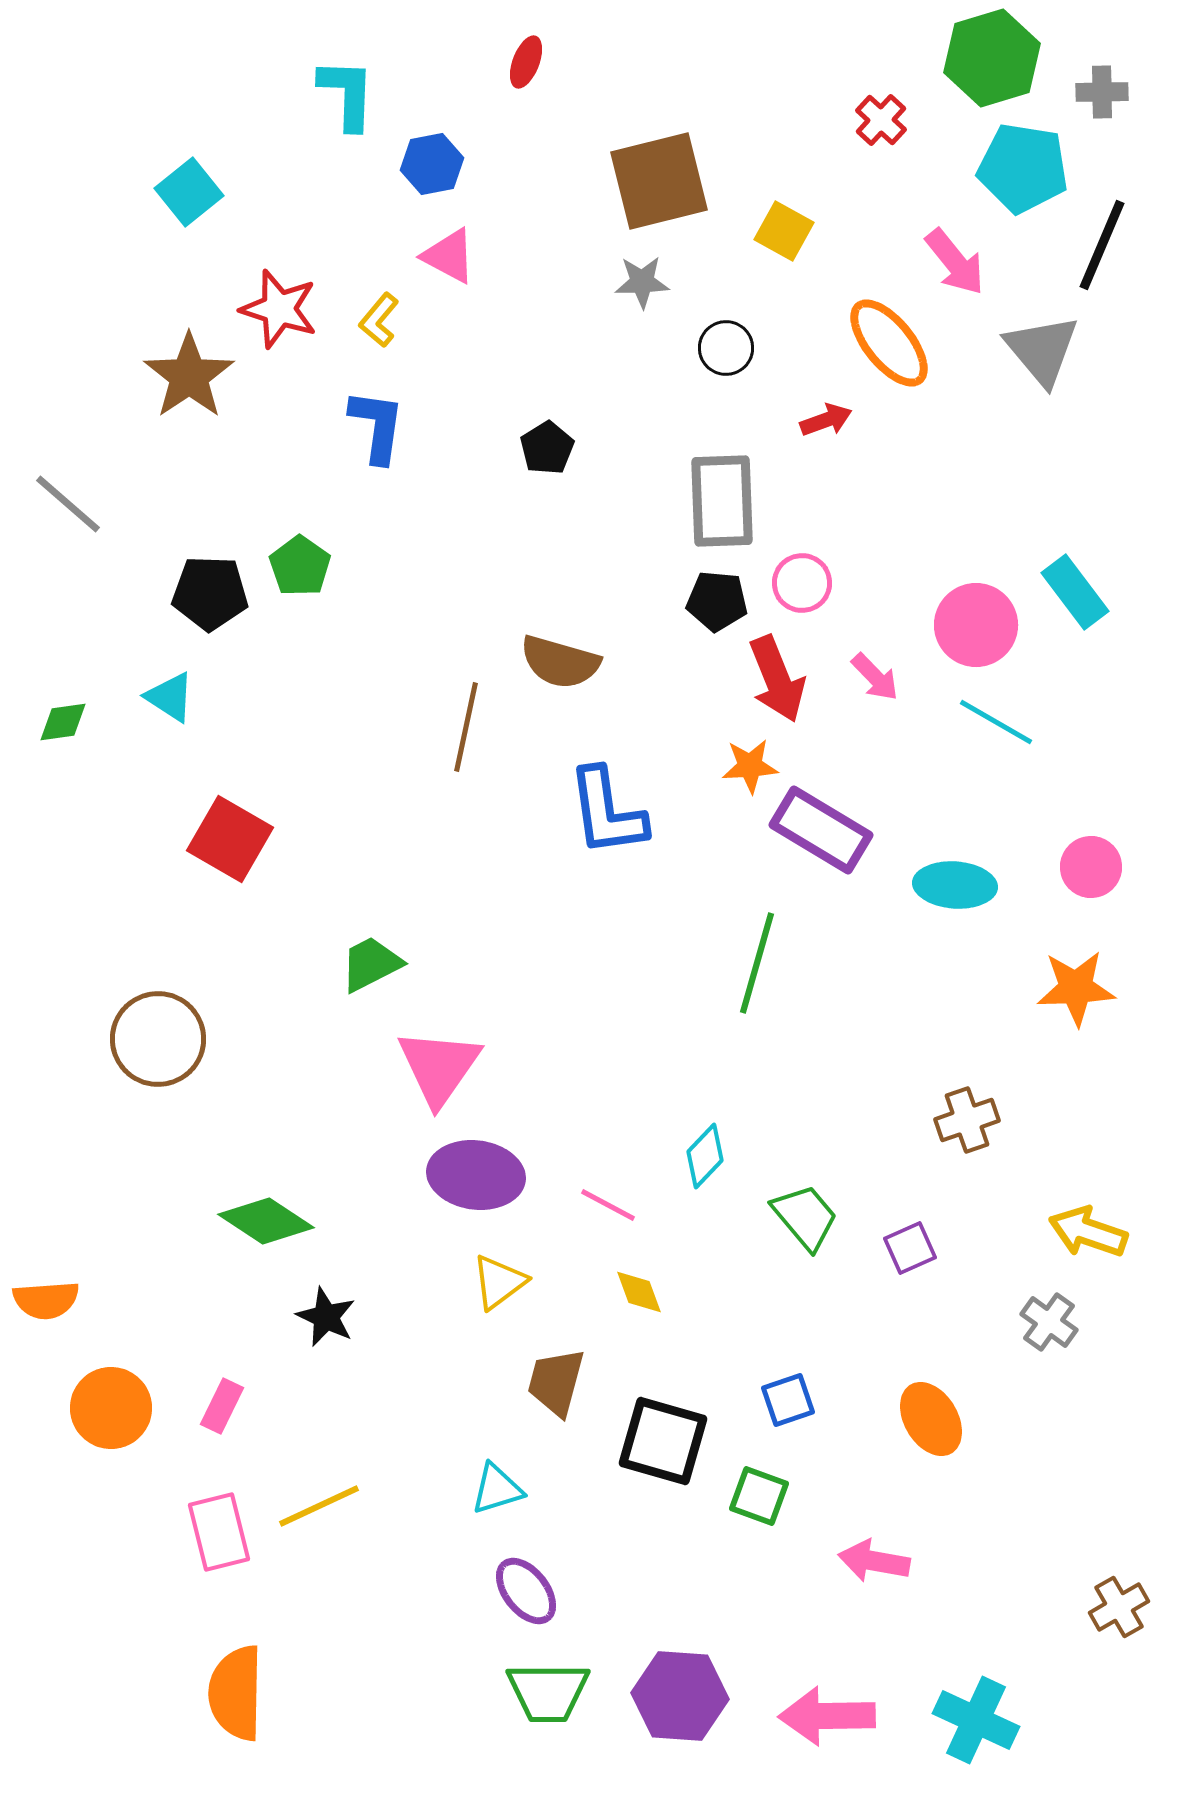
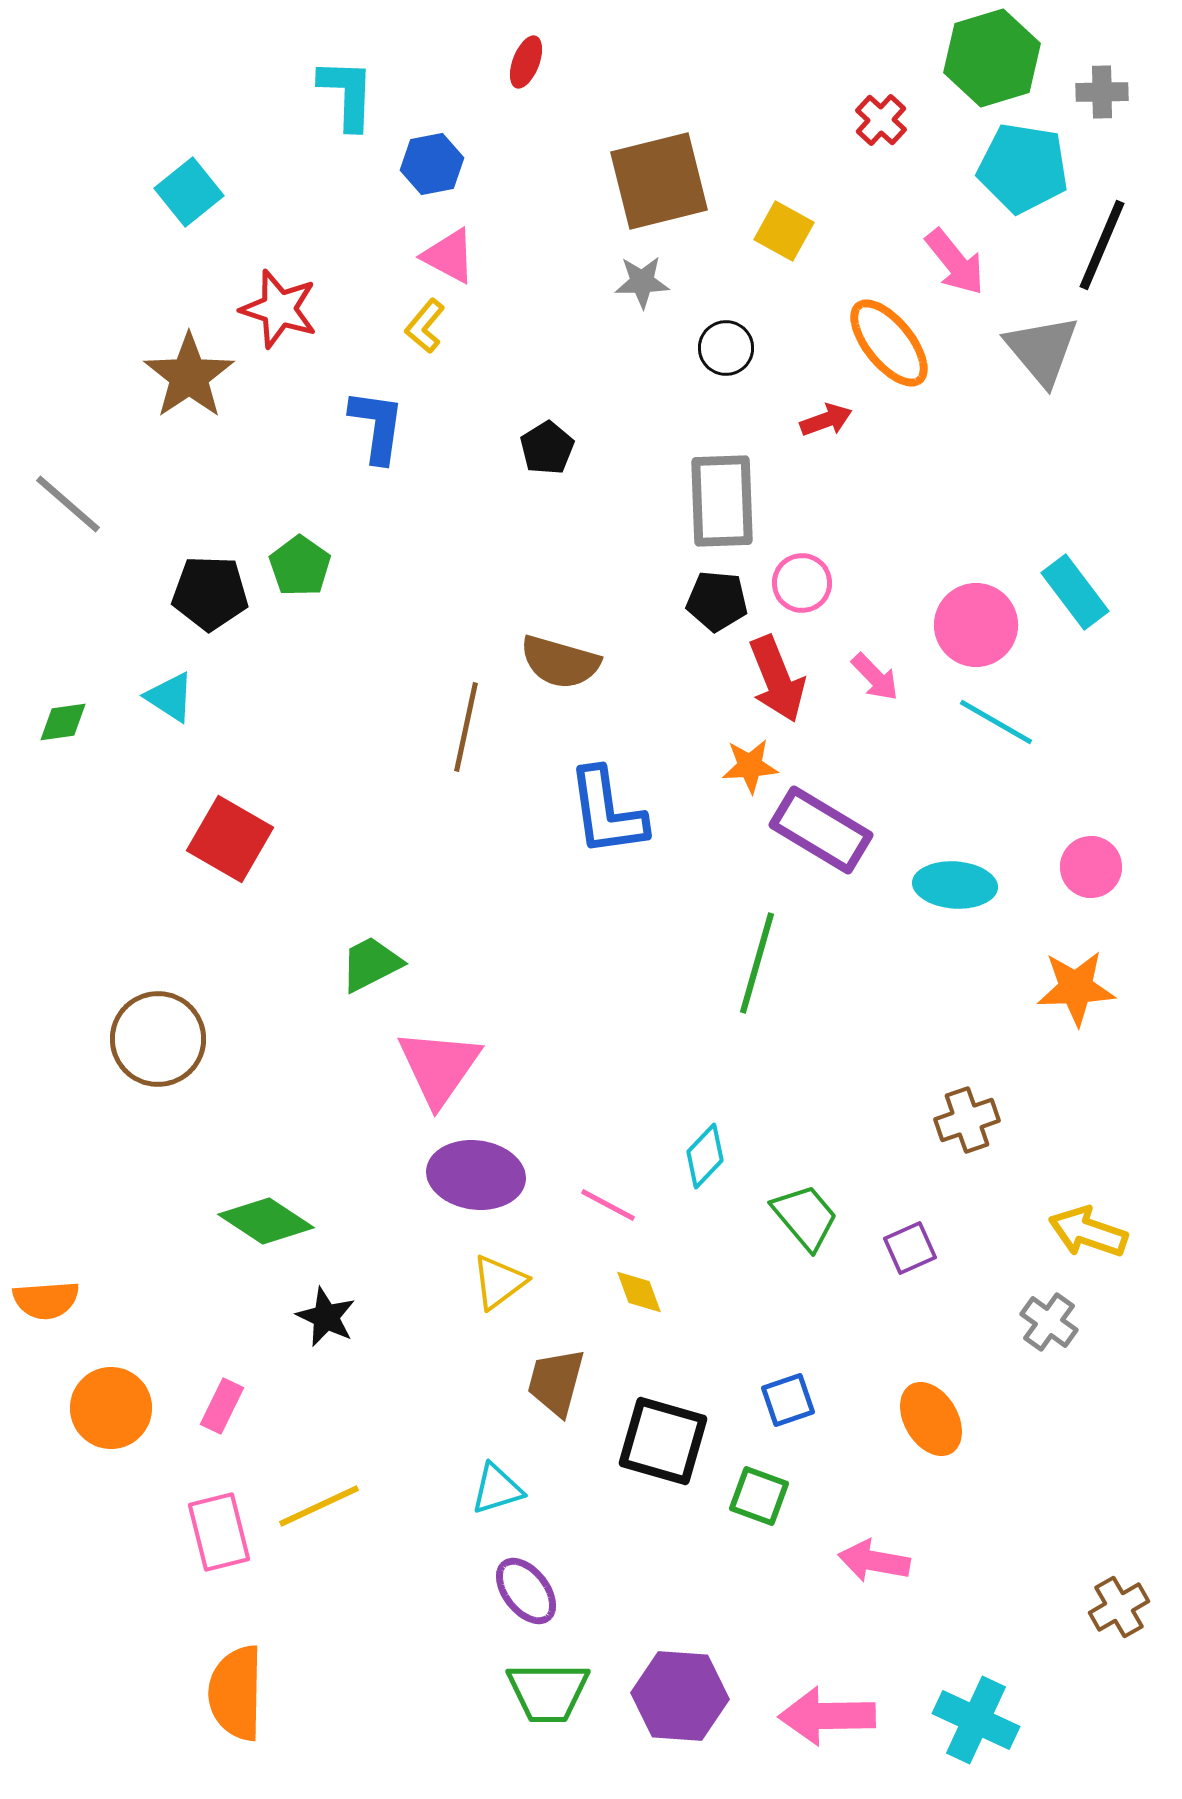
yellow L-shape at (379, 320): moved 46 px right, 6 px down
